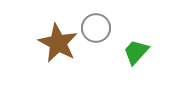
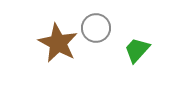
green trapezoid: moved 1 px right, 2 px up
